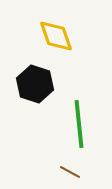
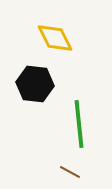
yellow diamond: moved 1 px left, 2 px down; rotated 6 degrees counterclockwise
black hexagon: rotated 12 degrees counterclockwise
